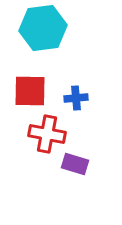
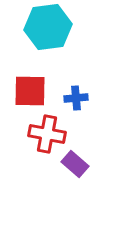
cyan hexagon: moved 5 px right, 1 px up
purple rectangle: rotated 24 degrees clockwise
